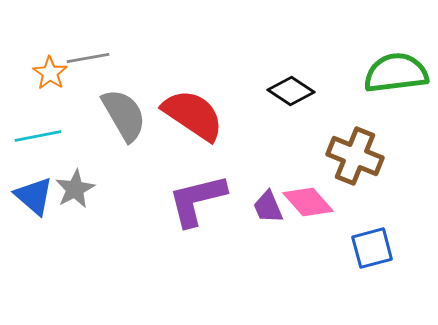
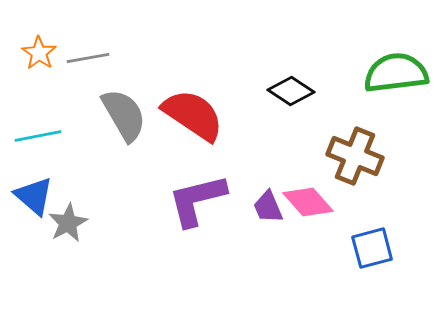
orange star: moved 11 px left, 20 px up
gray star: moved 7 px left, 34 px down
